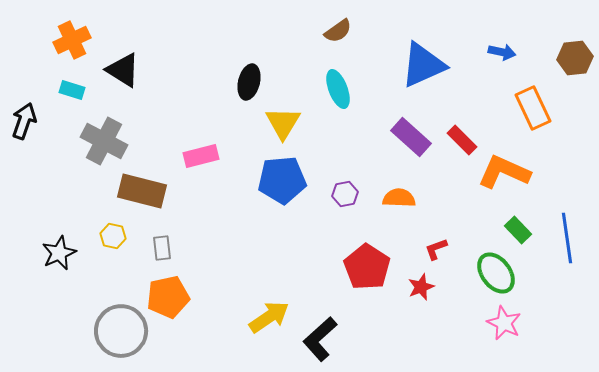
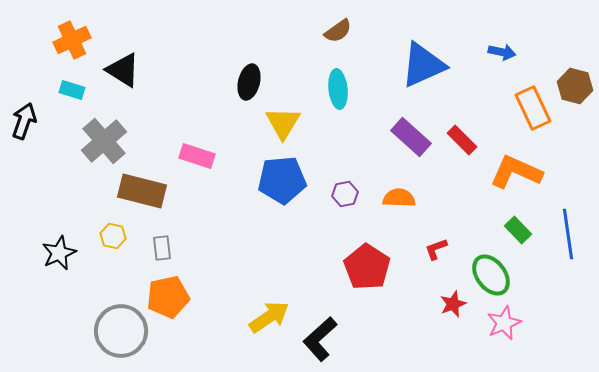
brown hexagon: moved 28 px down; rotated 20 degrees clockwise
cyan ellipse: rotated 15 degrees clockwise
gray cross: rotated 21 degrees clockwise
pink rectangle: moved 4 px left; rotated 32 degrees clockwise
orange L-shape: moved 12 px right
blue line: moved 1 px right, 4 px up
green ellipse: moved 5 px left, 2 px down
red star: moved 32 px right, 17 px down
pink star: rotated 24 degrees clockwise
